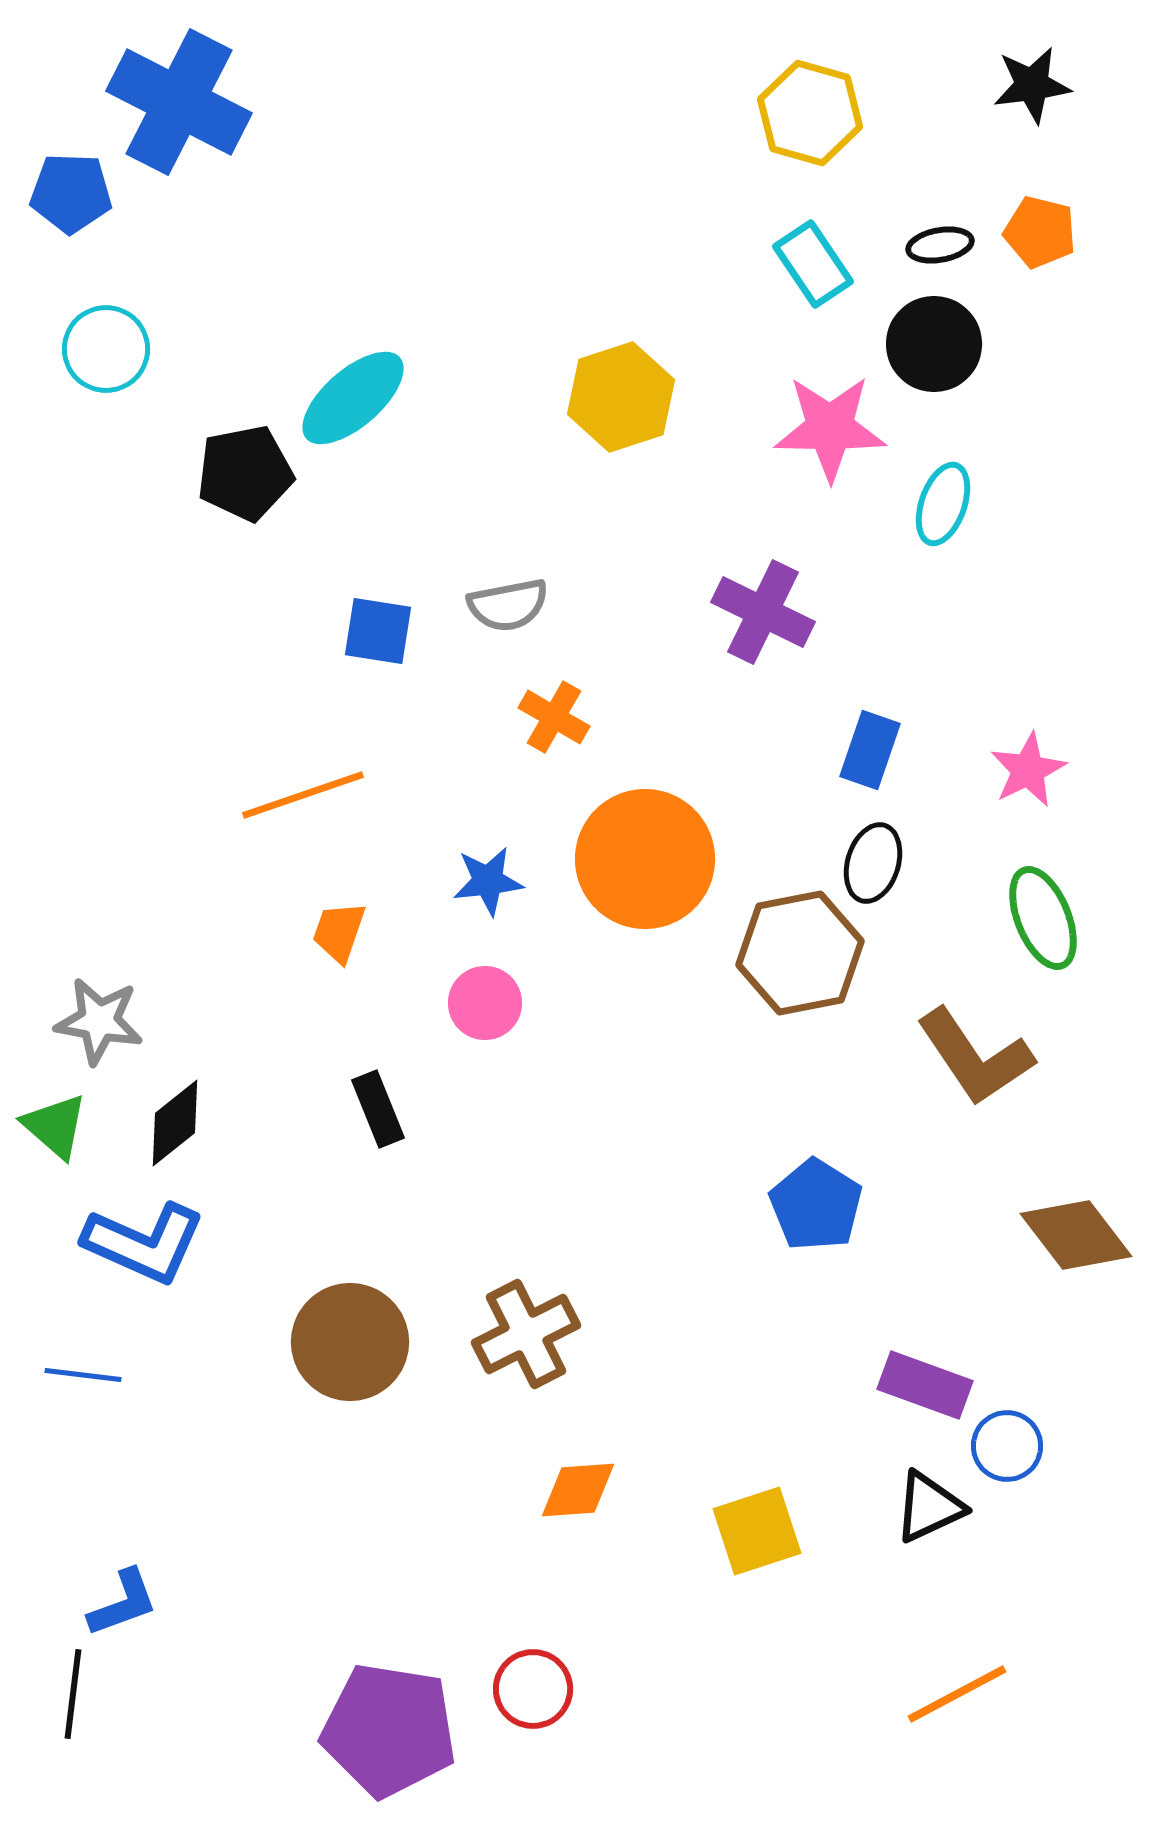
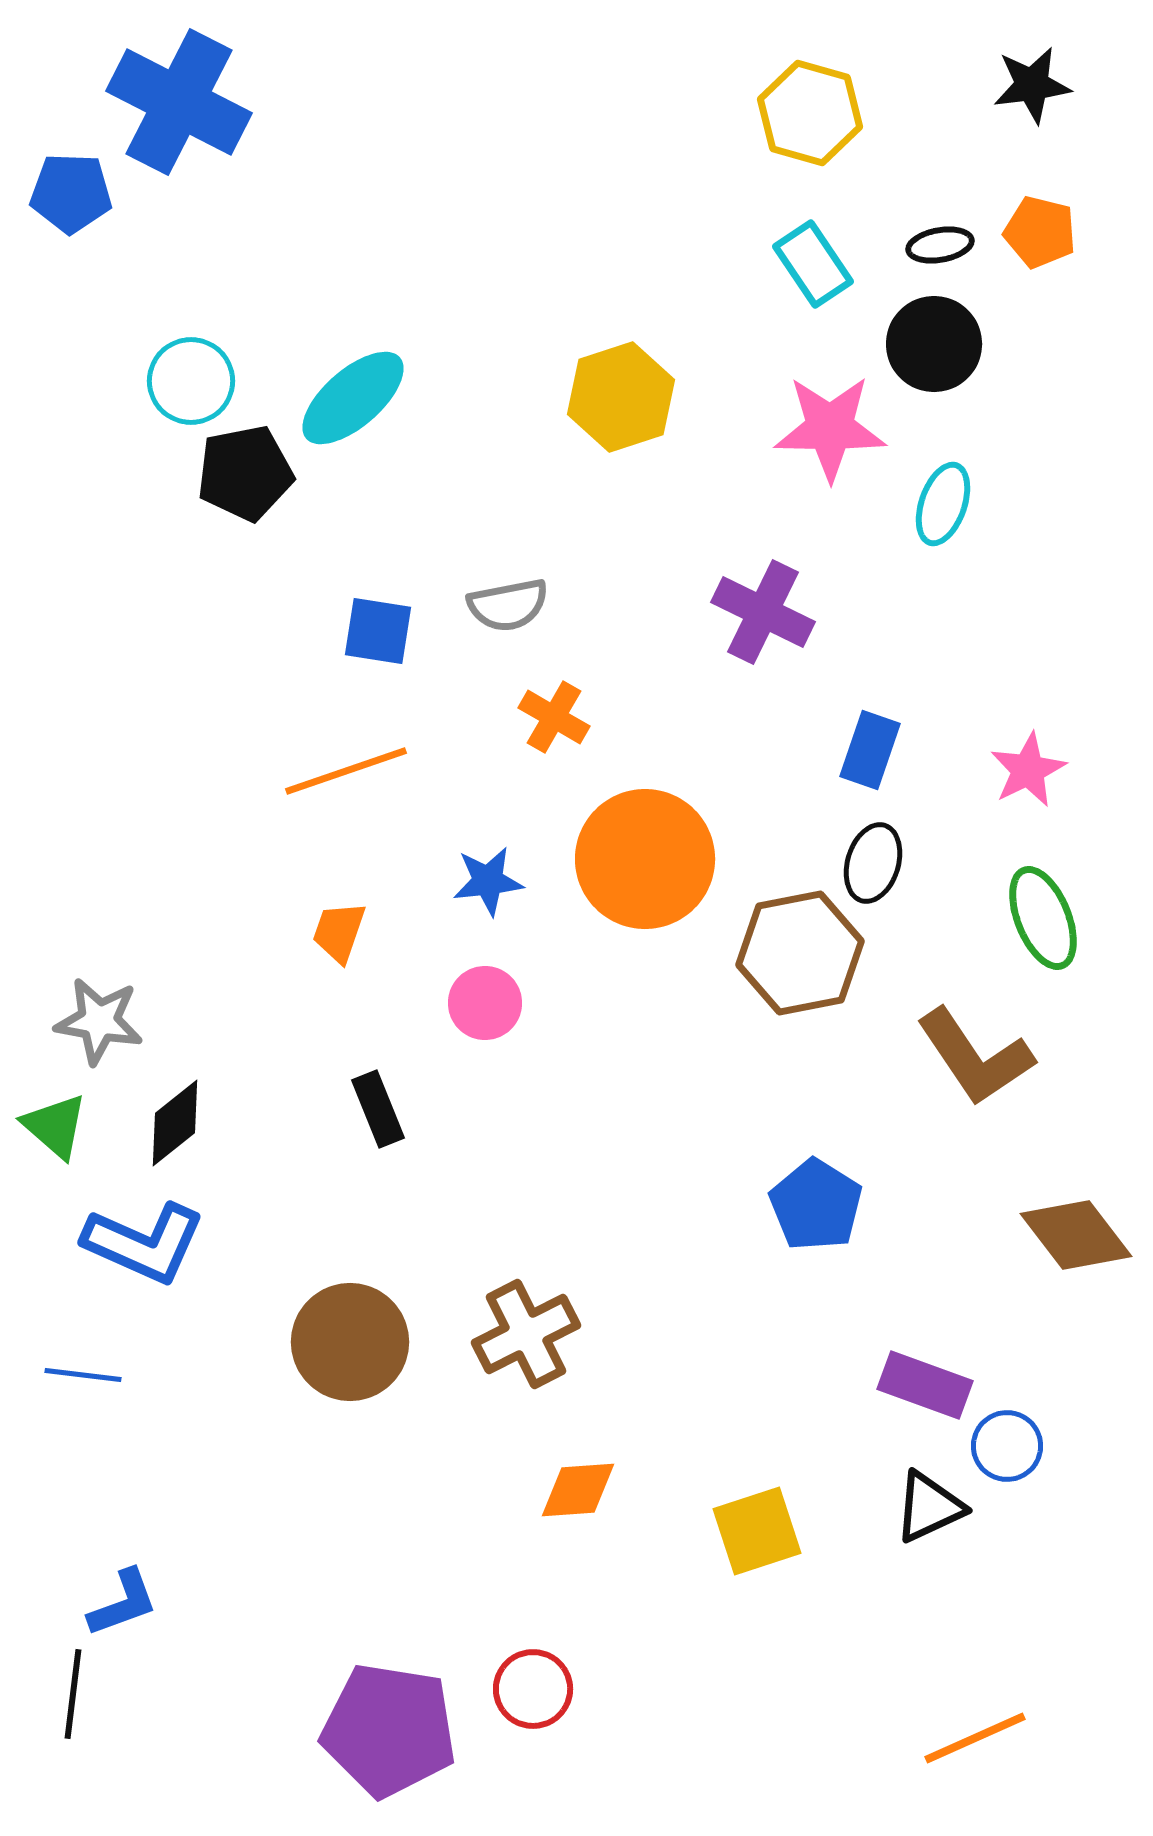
cyan circle at (106, 349): moved 85 px right, 32 px down
orange line at (303, 795): moved 43 px right, 24 px up
orange line at (957, 1694): moved 18 px right, 44 px down; rotated 4 degrees clockwise
